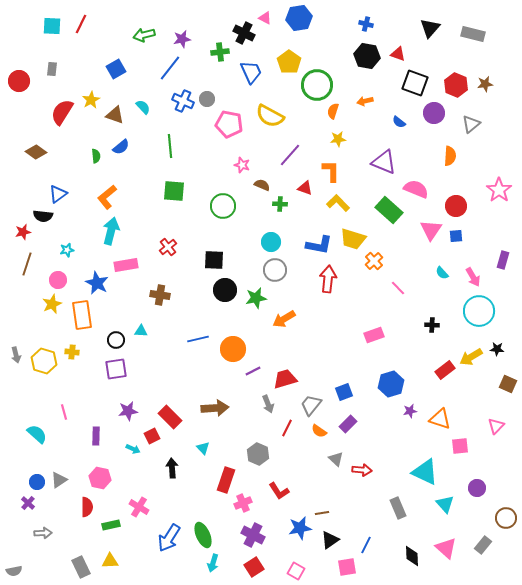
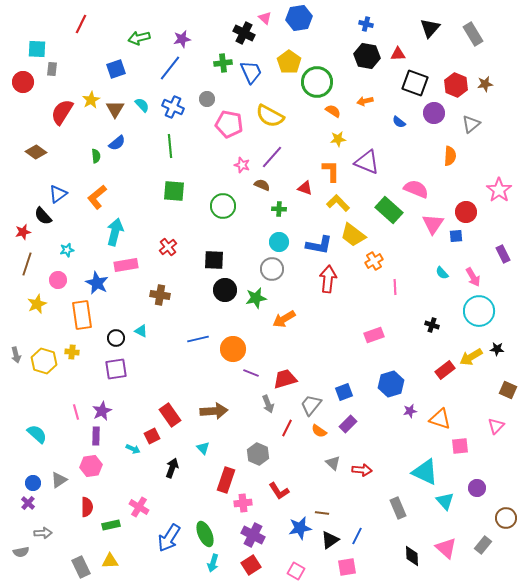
pink triangle at (265, 18): rotated 16 degrees clockwise
cyan square at (52, 26): moved 15 px left, 23 px down
gray rectangle at (473, 34): rotated 45 degrees clockwise
green arrow at (144, 35): moved 5 px left, 3 px down
green cross at (220, 52): moved 3 px right, 11 px down
red triangle at (398, 54): rotated 21 degrees counterclockwise
blue square at (116, 69): rotated 12 degrees clockwise
red circle at (19, 81): moved 4 px right, 1 px down
green circle at (317, 85): moved 3 px up
blue cross at (183, 101): moved 10 px left, 6 px down
cyan semicircle at (143, 107): moved 1 px left, 2 px up
orange semicircle at (333, 111): rotated 105 degrees clockwise
brown triangle at (115, 115): moved 6 px up; rotated 42 degrees clockwise
blue semicircle at (121, 147): moved 4 px left, 4 px up
purple line at (290, 155): moved 18 px left, 2 px down
purple triangle at (384, 162): moved 17 px left
orange L-shape at (107, 197): moved 10 px left
green cross at (280, 204): moved 1 px left, 5 px down
red circle at (456, 206): moved 10 px right, 6 px down
black semicircle at (43, 216): rotated 42 degrees clockwise
pink triangle at (431, 230): moved 2 px right, 6 px up
cyan arrow at (111, 231): moved 4 px right, 1 px down
yellow trapezoid at (353, 239): moved 4 px up; rotated 20 degrees clockwise
cyan circle at (271, 242): moved 8 px right
purple rectangle at (503, 260): moved 6 px up; rotated 42 degrees counterclockwise
orange cross at (374, 261): rotated 12 degrees clockwise
gray circle at (275, 270): moved 3 px left, 1 px up
pink line at (398, 288): moved 3 px left, 1 px up; rotated 42 degrees clockwise
yellow star at (52, 304): moved 15 px left
black cross at (432, 325): rotated 16 degrees clockwise
cyan triangle at (141, 331): rotated 24 degrees clockwise
black circle at (116, 340): moved 2 px up
purple line at (253, 371): moved 2 px left, 2 px down; rotated 49 degrees clockwise
brown square at (508, 384): moved 6 px down
brown arrow at (215, 408): moved 1 px left, 3 px down
purple star at (128, 411): moved 26 px left; rotated 18 degrees counterclockwise
pink line at (64, 412): moved 12 px right
red rectangle at (170, 417): moved 2 px up; rotated 10 degrees clockwise
gray triangle at (336, 459): moved 3 px left, 4 px down
black arrow at (172, 468): rotated 24 degrees clockwise
pink hexagon at (100, 478): moved 9 px left, 12 px up; rotated 20 degrees counterclockwise
blue circle at (37, 482): moved 4 px left, 1 px down
pink cross at (243, 503): rotated 18 degrees clockwise
cyan triangle at (445, 504): moved 3 px up
brown line at (322, 513): rotated 16 degrees clockwise
green ellipse at (203, 535): moved 2 px right, 1 px up
blue line at (366, 545): moved 9 px left, 9 px up
red square at (254, 567): moved 3 px left, 2 px up
gray semicircle at (14, 571): moved 7 px right, 19 px up
